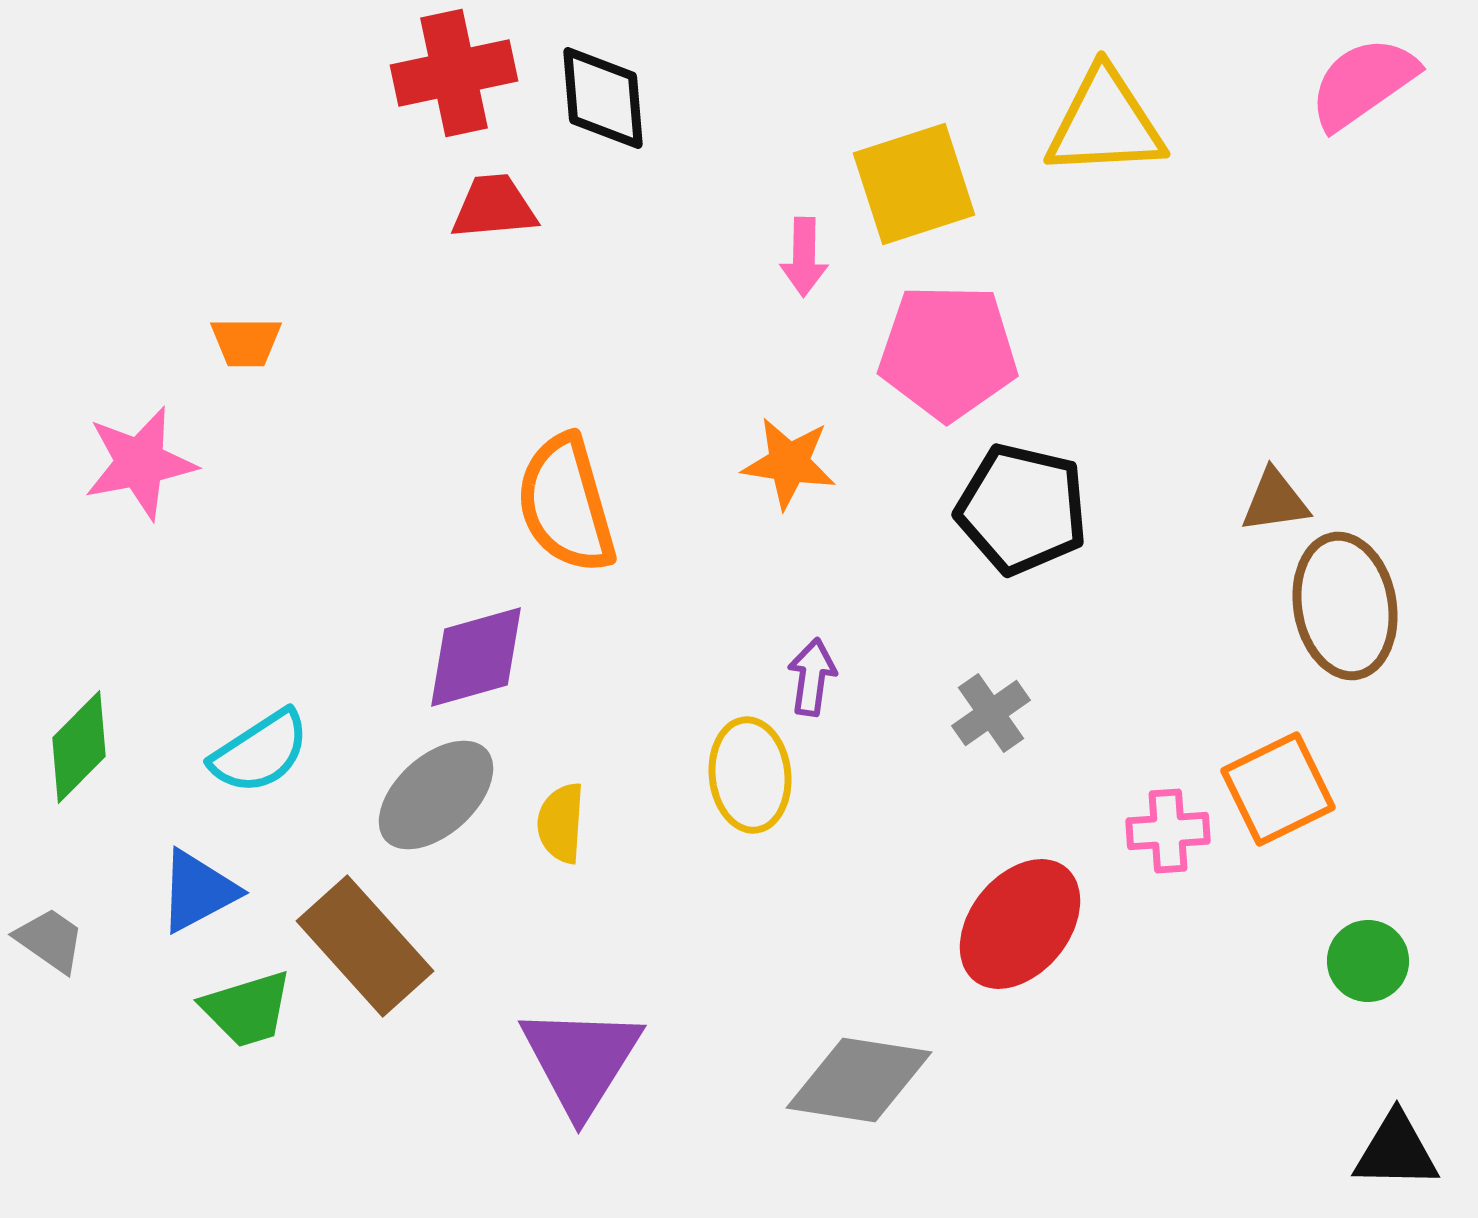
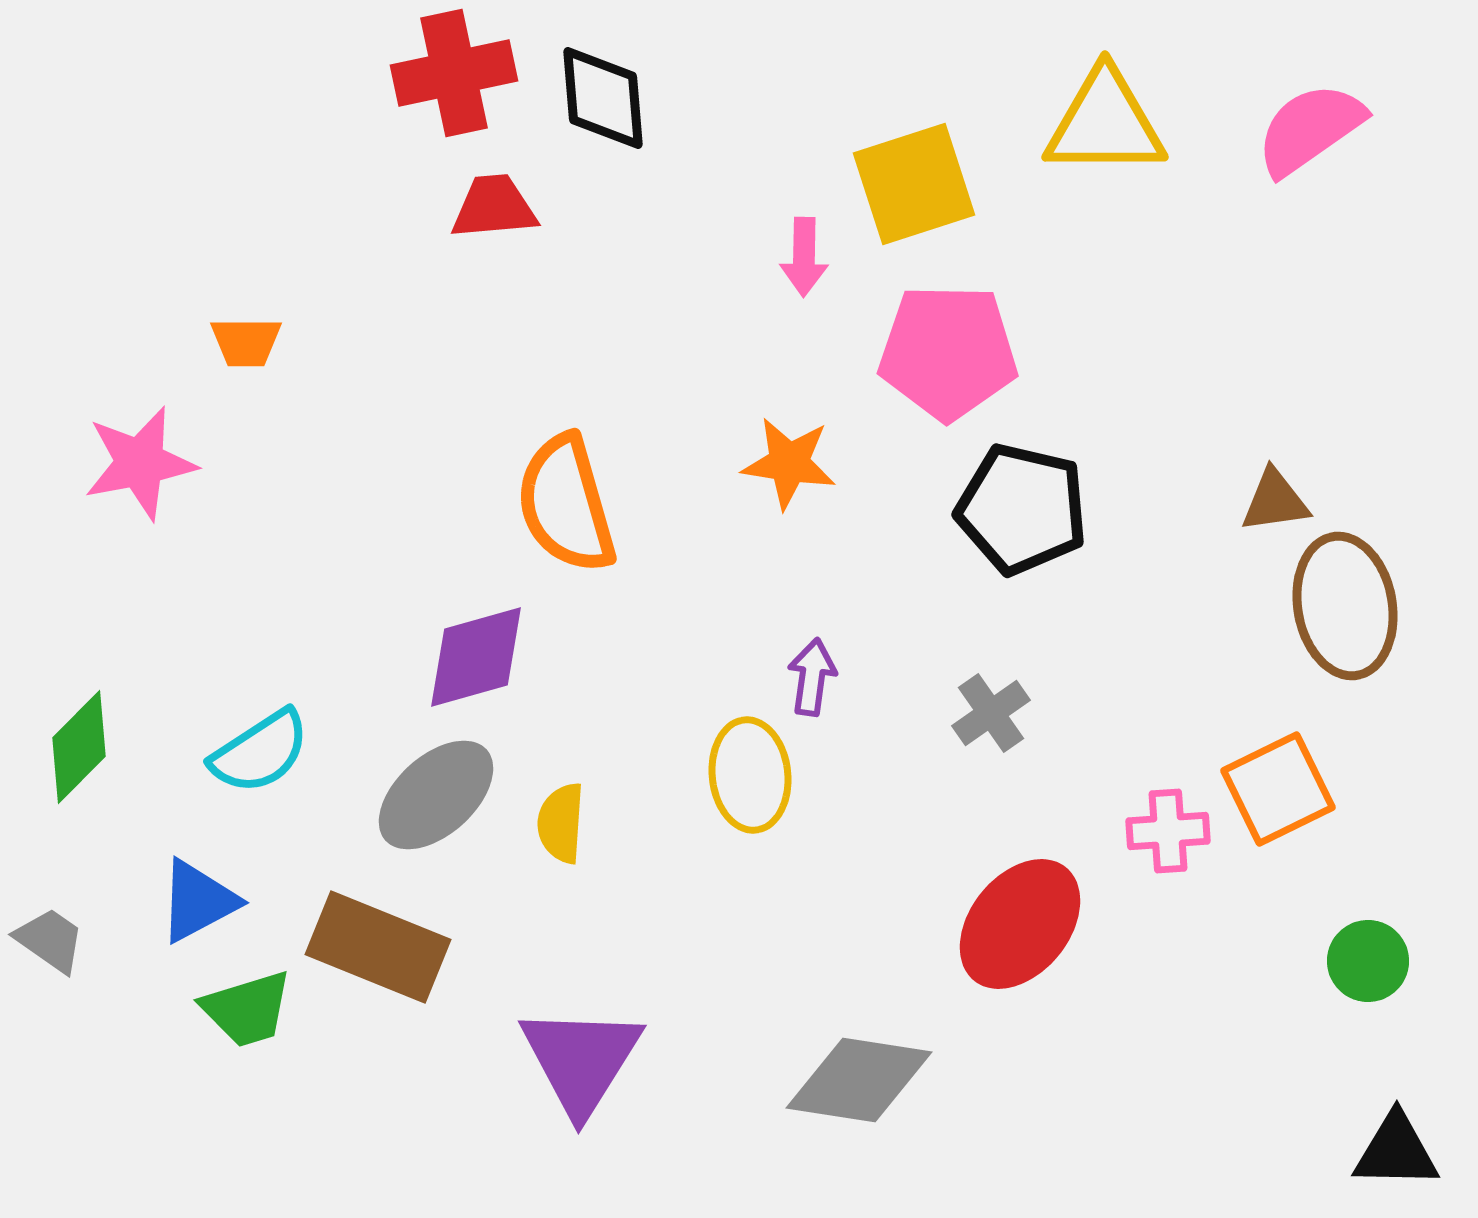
pink semicircle: moved 53 px left, 46 px down
yellow triangle: rotated 3 degrees clockwise
blue triangle: moved 10 px down
brown rectangle: moved 13 px right, 1 px down; rotated 26 degrees counterclockwise
